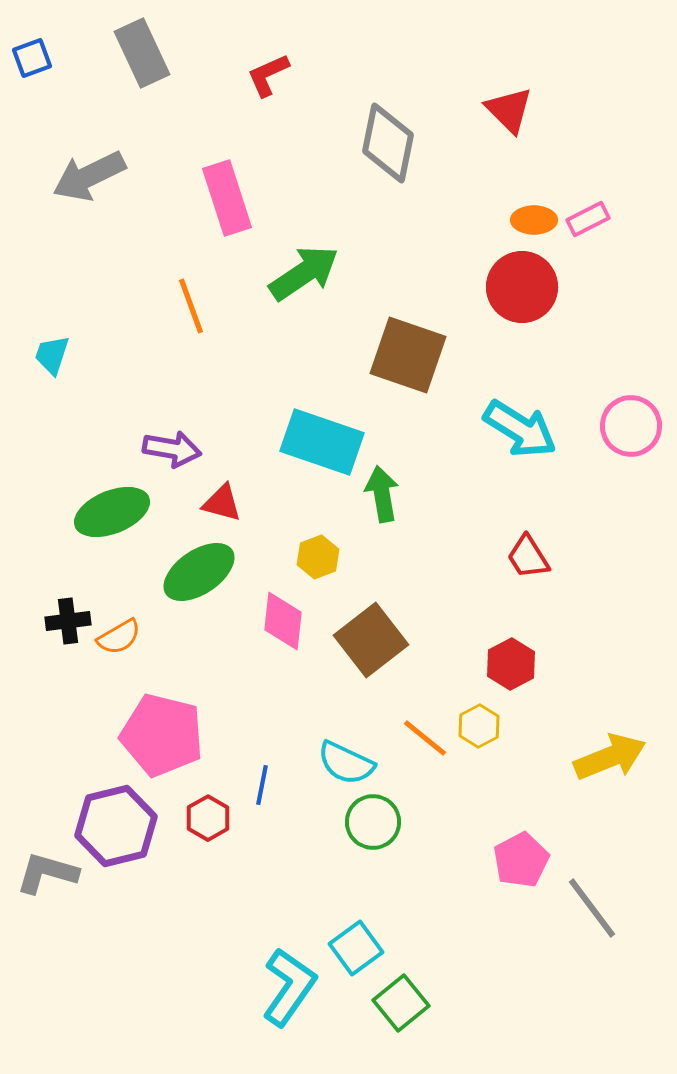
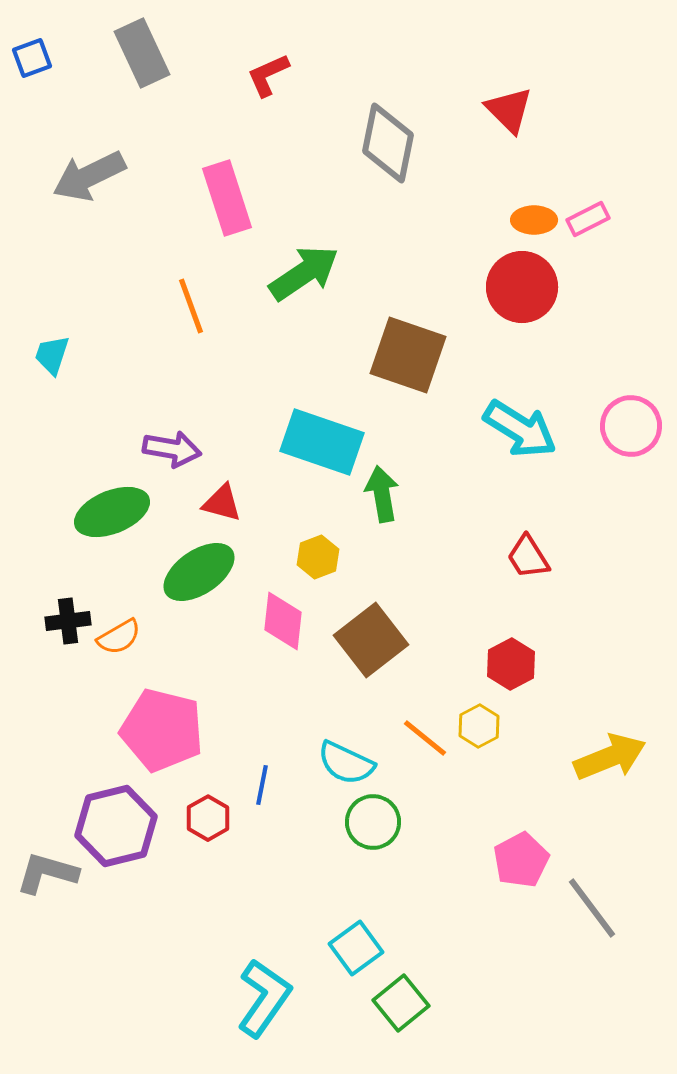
pink pentagon at (162, 735): moved 5 px up
cyan L-shape at (289, 987): moved 25 px left, 11 px down
